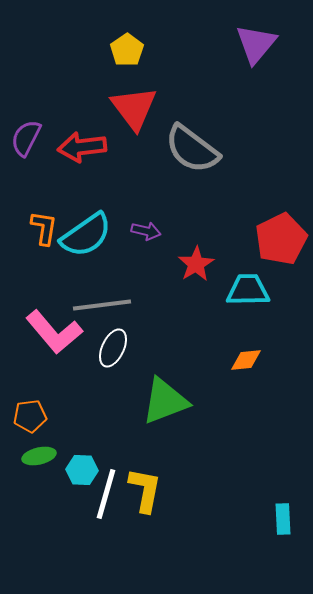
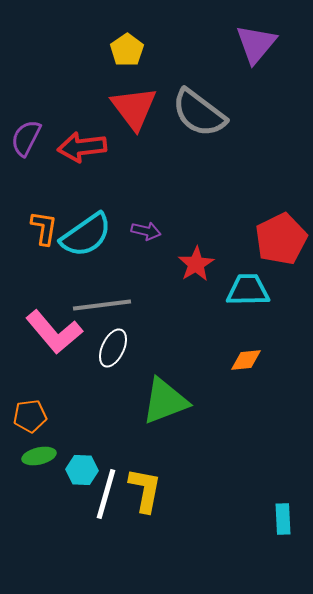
gray semicircle: moved 7 px right, 36 px up
